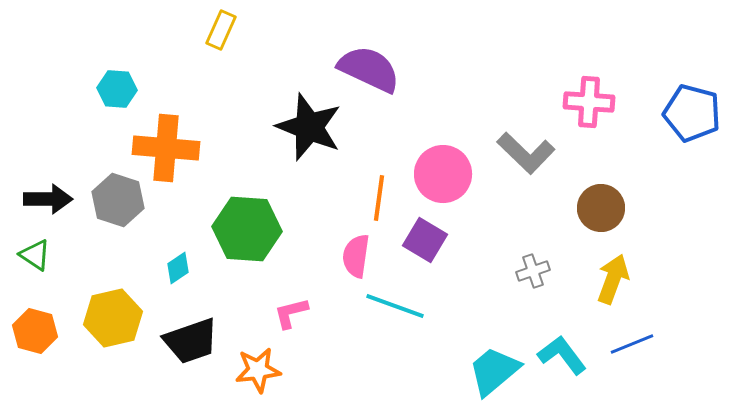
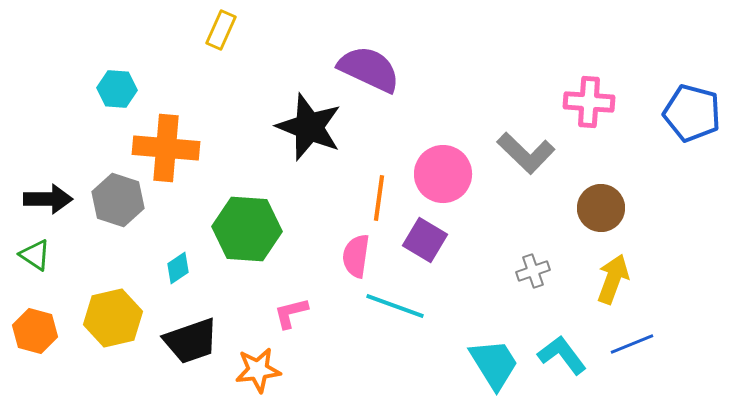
cyan trapezoid: moved 7 px up; rotated 98 degrees clockwise
